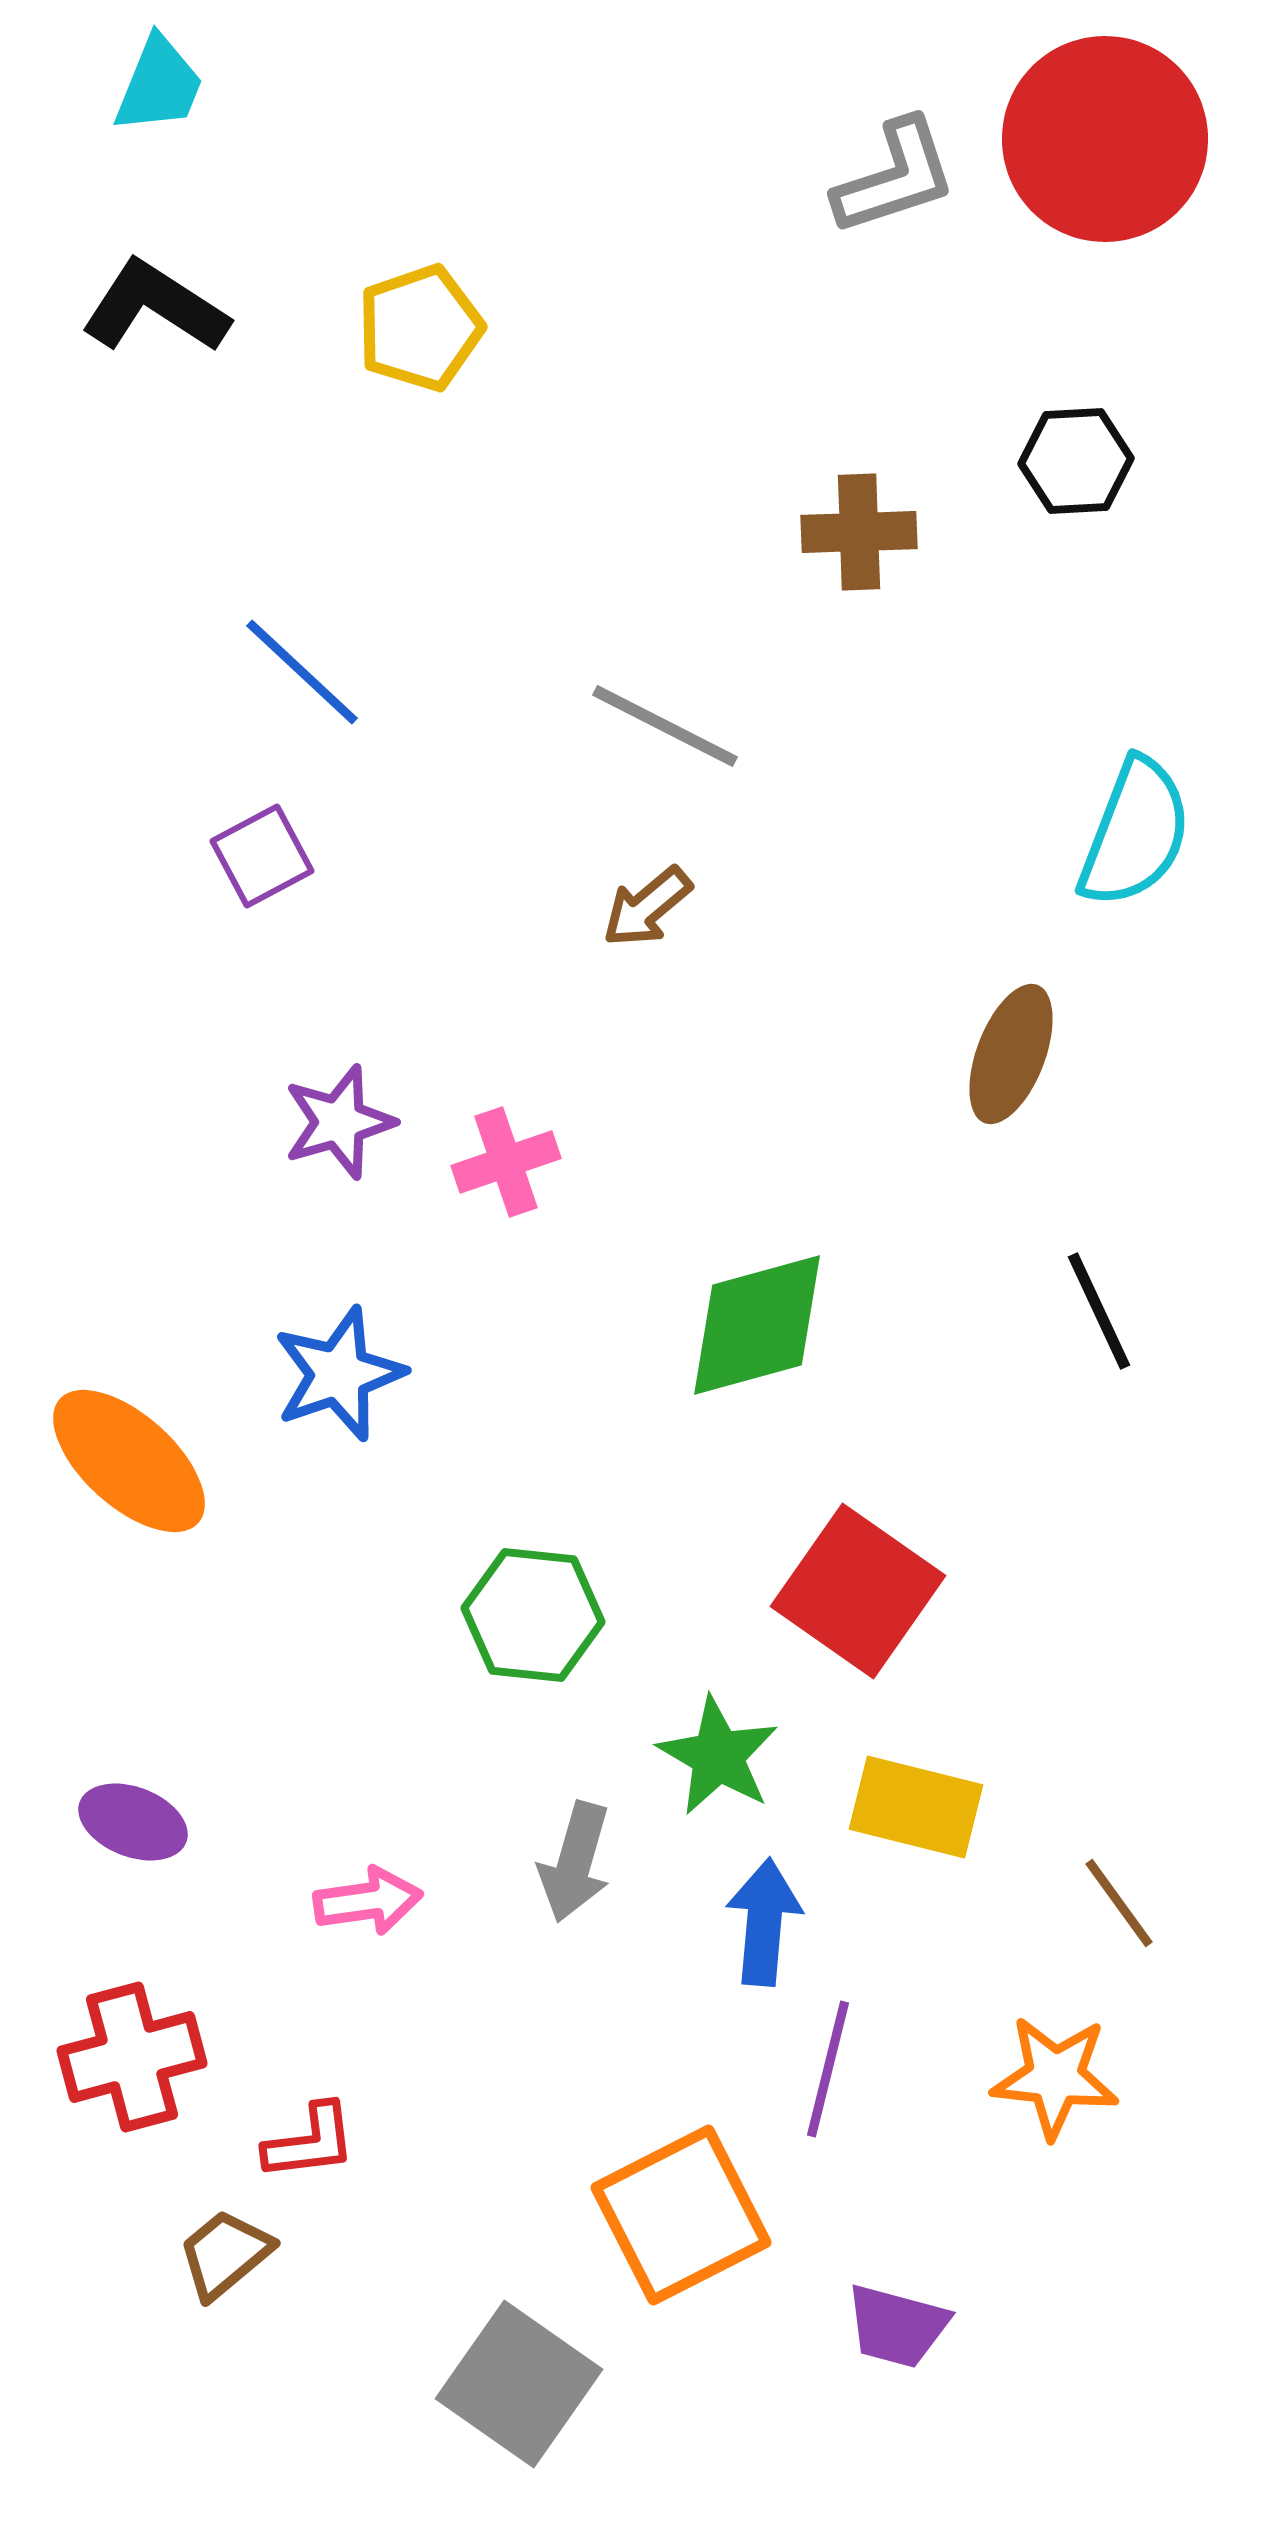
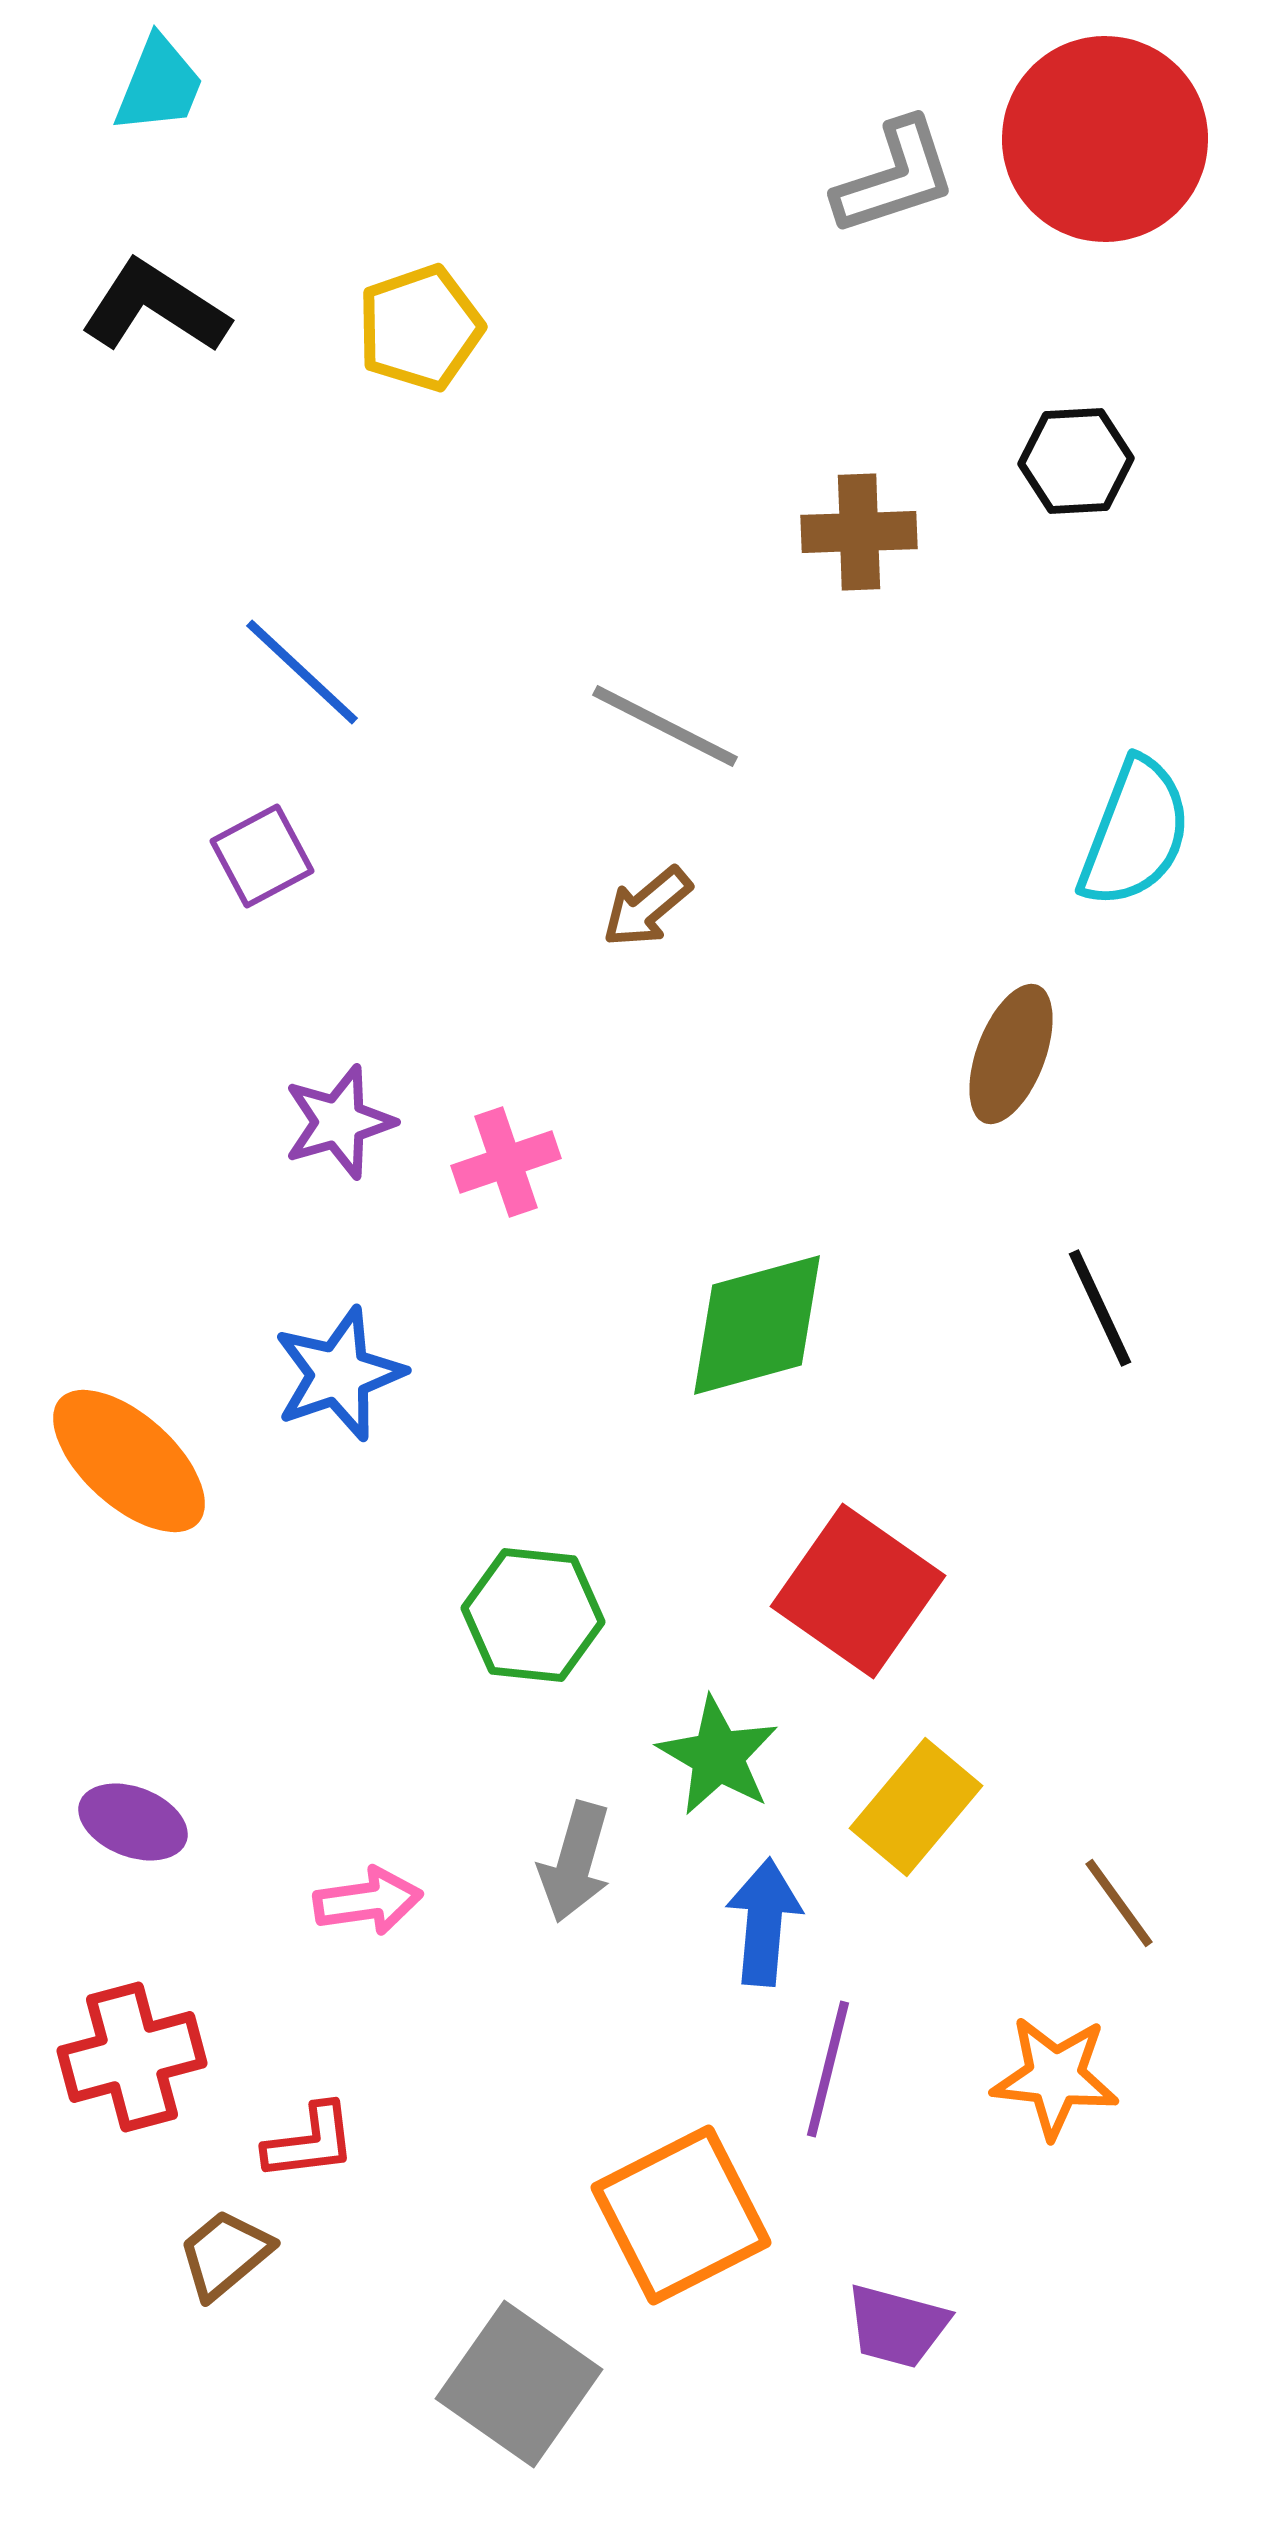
black line: moved 1 px right, 3 px up
yellow rectangle: rotated 64 degrees counterclockwise
